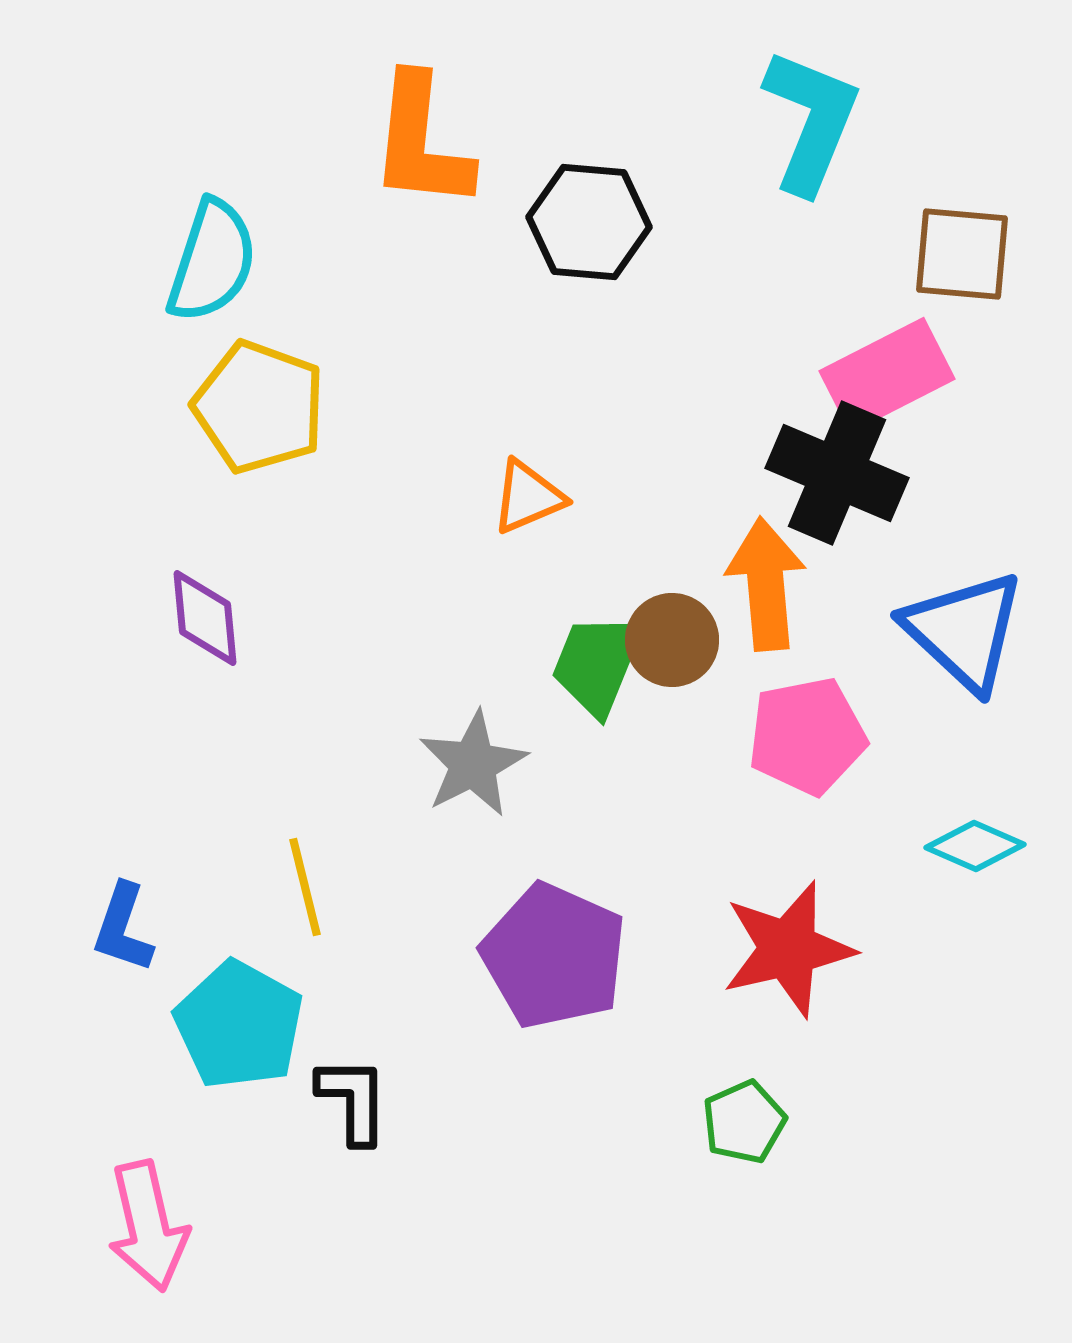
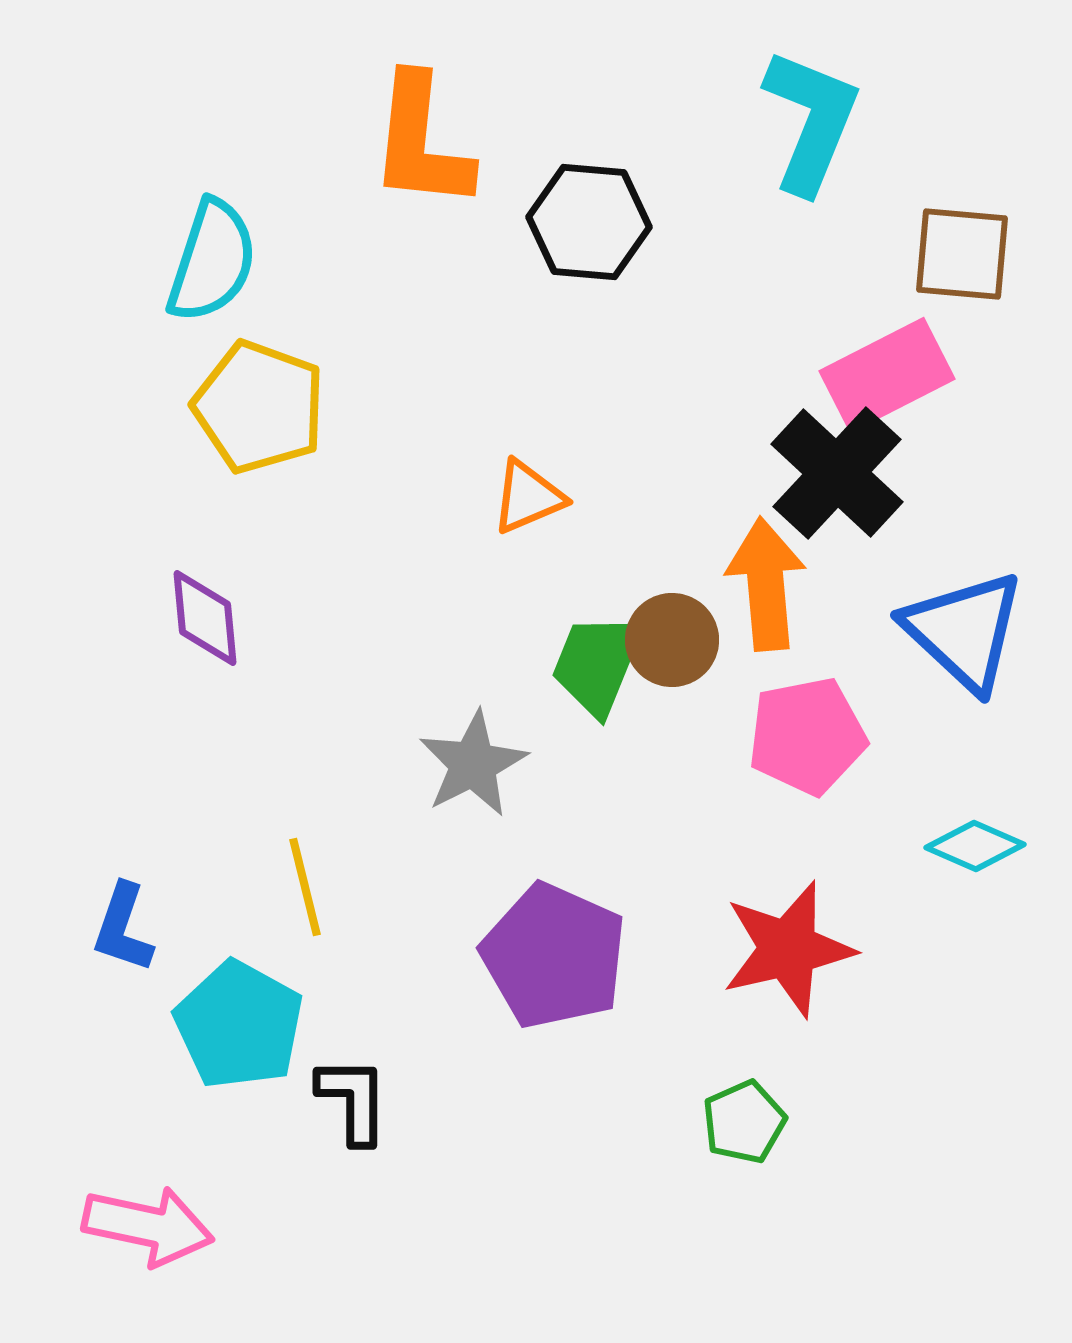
black cross: rotated 20 degrees clockwise
pink arrow: rotated 65 degrees counterclockwise
